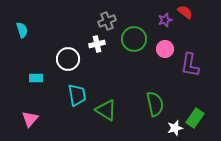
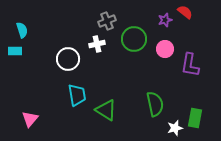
cyan rectangle: moved 21 px left, 27 px up
green rectangle: rotated 24 degrees counterclockwise
